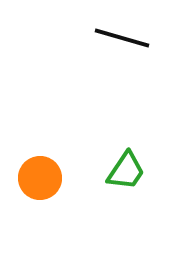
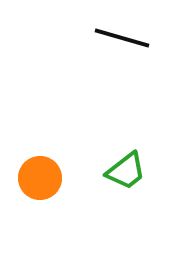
green trapezoid: rotated 18 degrees clockwise
